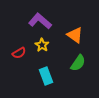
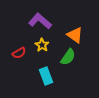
green semicircle: moved 10 px left, 6 px up
